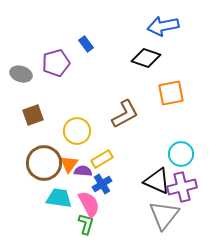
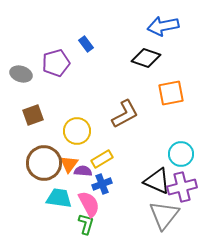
blue cross: rotated 12 degrees clockwise
